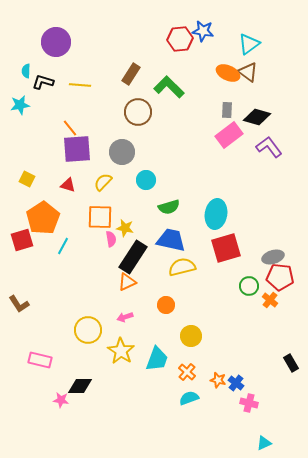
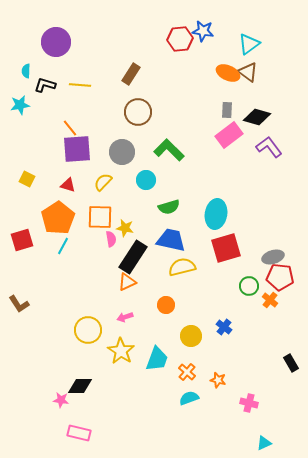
black L-shape at (43, 82): moved 2 px right, 3 px down
green L-shape at (169, 87): moved 63 px down
orange pentagon at (43, 218): moved 15 px right
pink rectangle at (40, 360): moved 39 px right, 73 px down
blue cross at (236, 383): moved 12 px left, 56 px up
